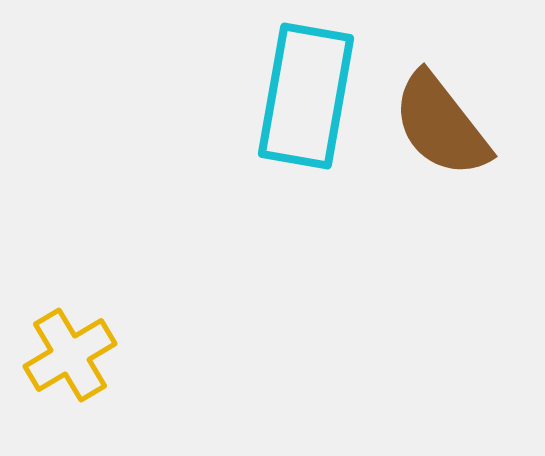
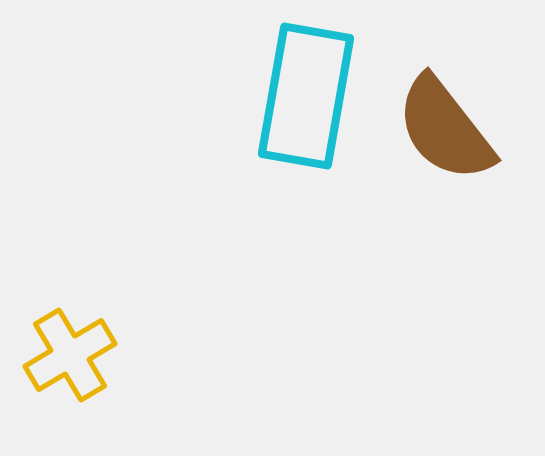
brown semicircle: moved 4 px right, 4 px down
